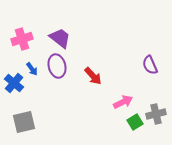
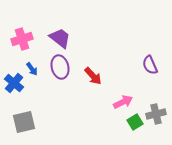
purple ellipse: moved 3 px right, 1 px down
